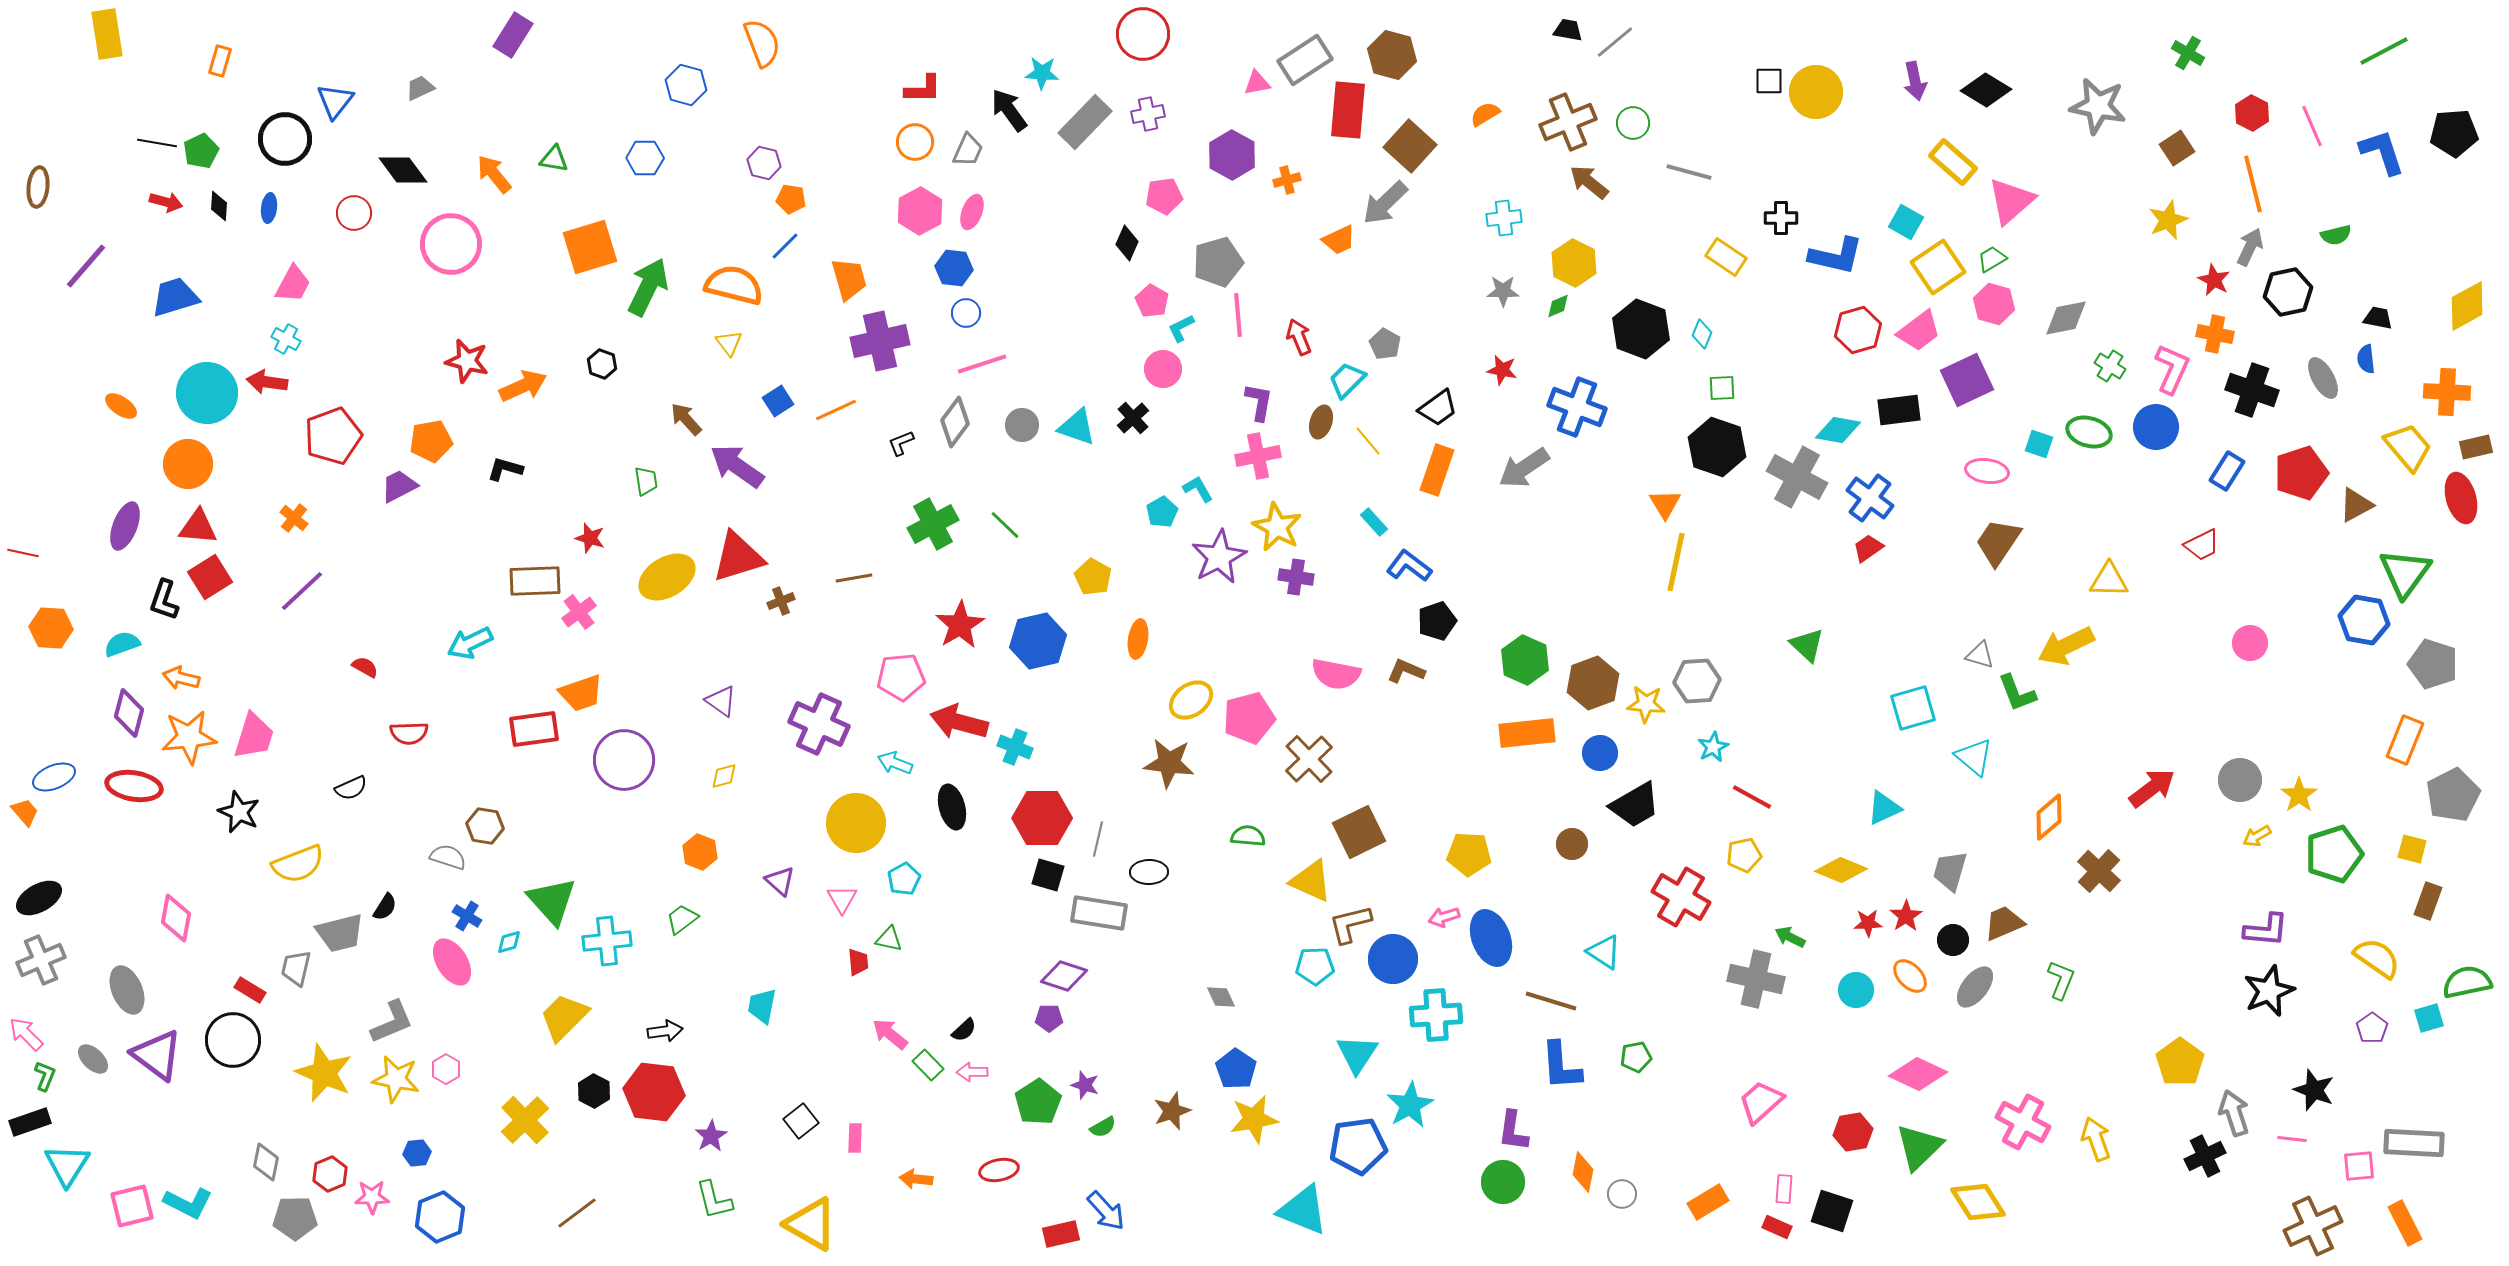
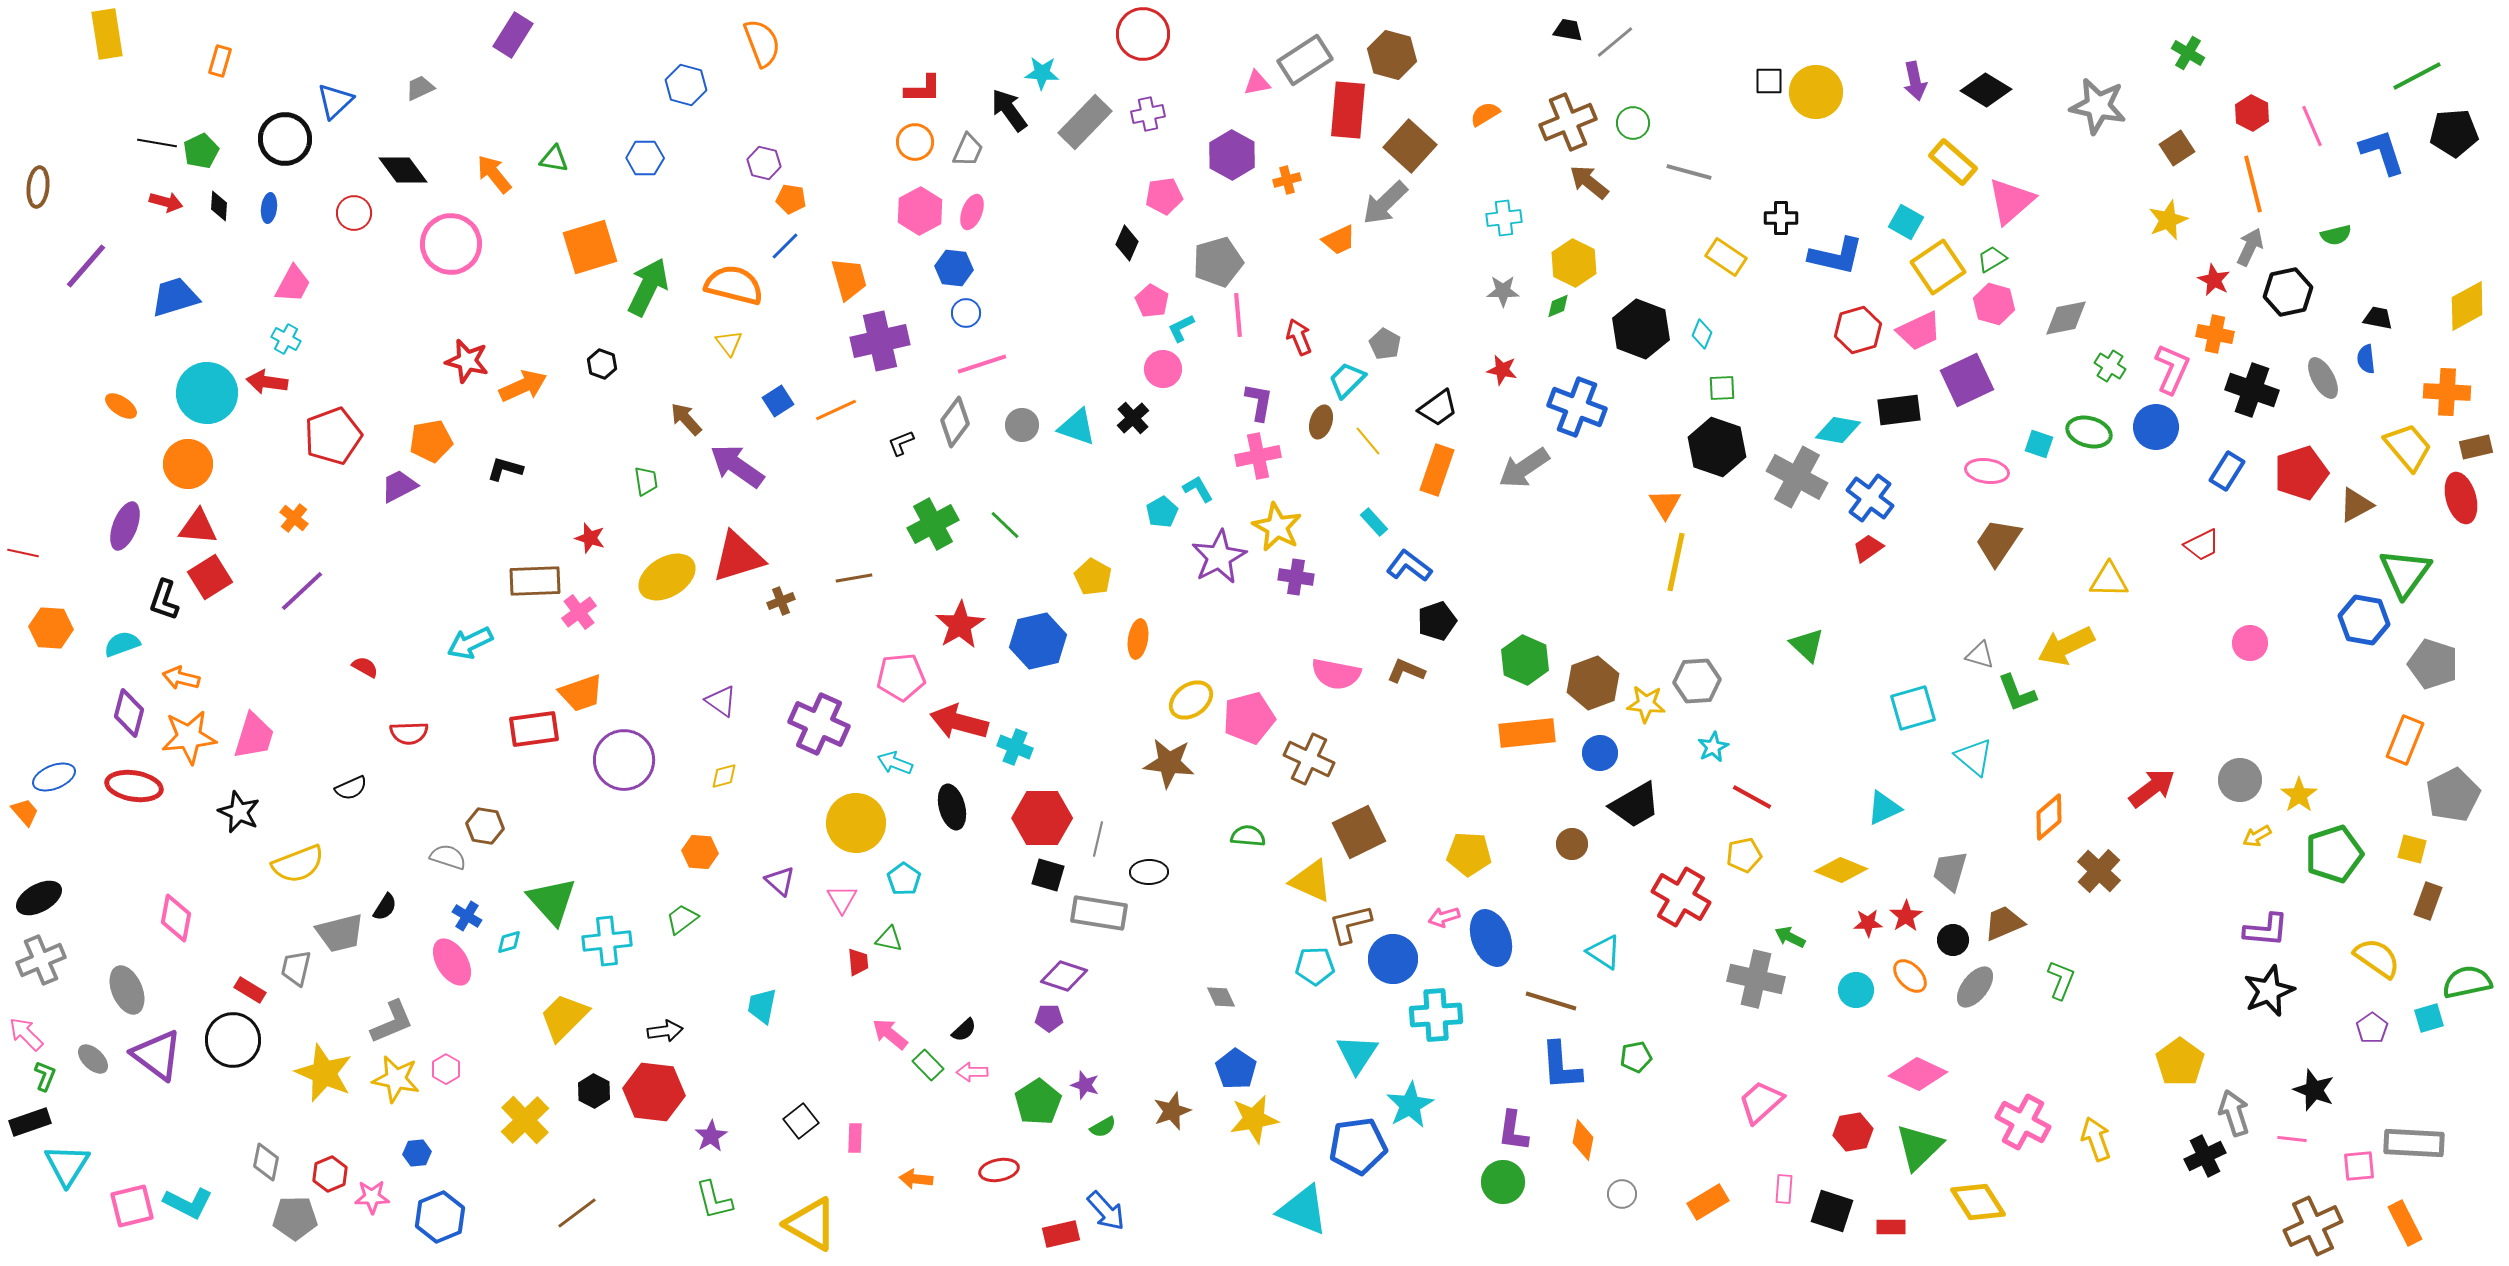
green line at (2384, 51): moved 33 px right, 25 px down
blue triangle at (335, 101): rotated 9 degrees clockwise
pink trapezoid at (1919, 331): rotated 12 degrees clockwise
brown cross at (1309, 759): rotated 21 degrees counterclockwise
orange hexagon at (700, 852): rotated 16 degrees counterclockwise
cyan pentagon at (904, 879): rotated 8 degrees counterclockwise
orange diamond at (1583, 1172): moved 32 px up
red rectangle at (1777, 1227): moved 114 px right; rotated 24 degrees counterclockwise
